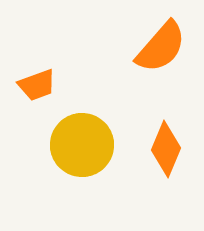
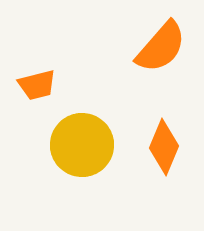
orange trapezoid: rotated 6 degrees clockwise
orange diamond: moved 2 px left, 2 px up
